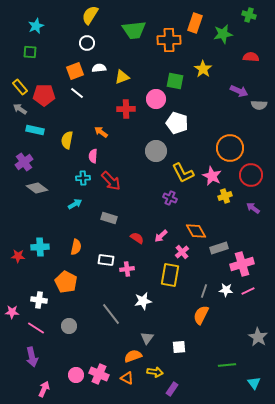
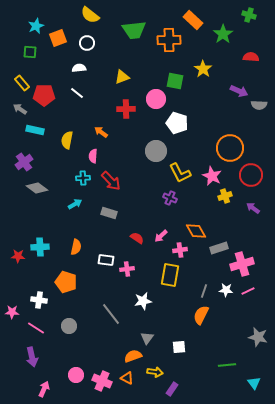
yellow semicircle at (90, 15): rotated 84 degrees counterclockwise
orange rectangle at (195, 23): moved 2 px left, 3 px up; rotated 66 degrees counterclockwise
green star at (223, 34): rotated 24 degrees counterclockwise
white semicircle at (99, 68): moved 20 px left
orange square at (75, 71): moved 17 px left, 33 px up
yellow rectangle at (20, 87): moved 2 px right, 4 px up
yellow L-shape at (183, 173): moved 3 px left
gray rectangle at (109, 218): moved 5 px up
pink cross at (182, 252): moved 2 px left, 2 px up; rotated 32 degrees clockwise
orange pentagon at (66, 282): rotated 10 degrees counterclockwise
gray star at (258, 337): rotated 18 degrees counterclockwise
pink cross at (99, 374): moved 3 px right, 7 px down
